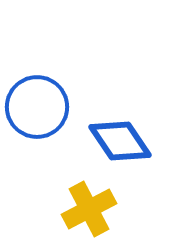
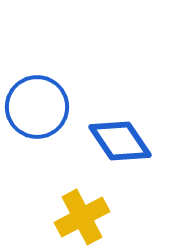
yellow cross: moved 7 px left, 8 px down
